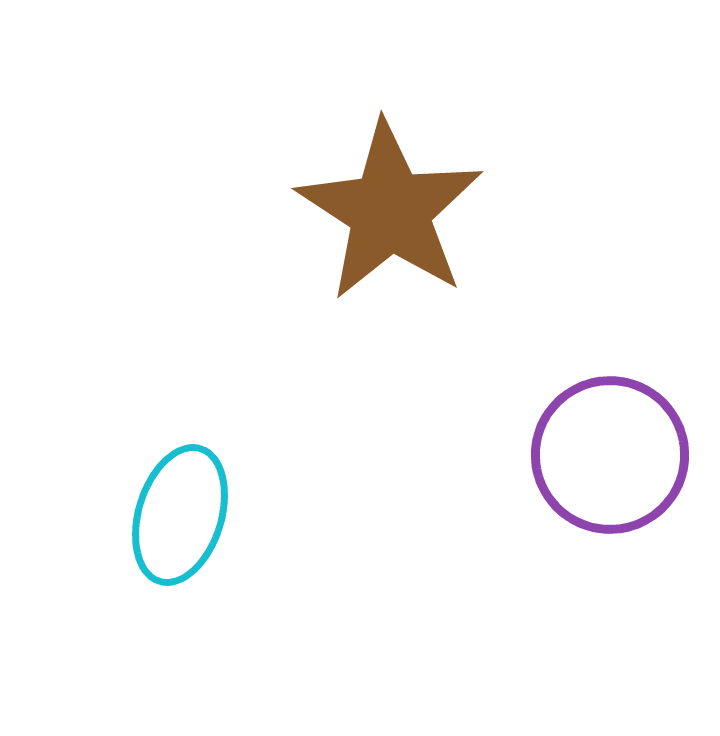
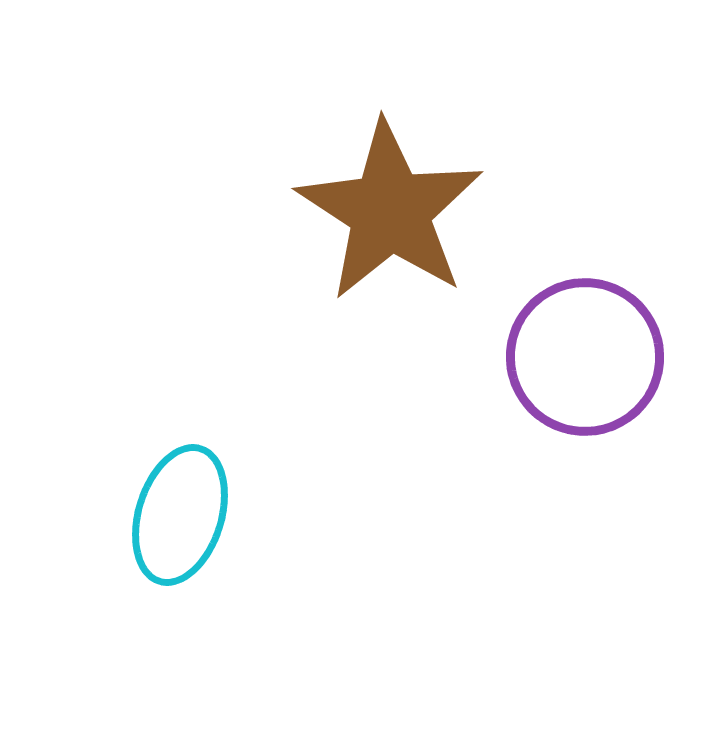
purple circle: moved 25 px left, 98 px up
